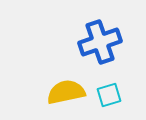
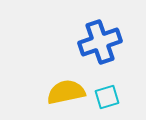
cyan square: moved 2 px left, 2 px down
